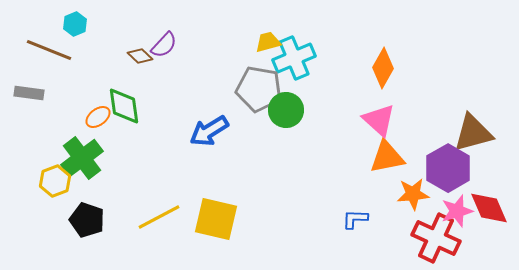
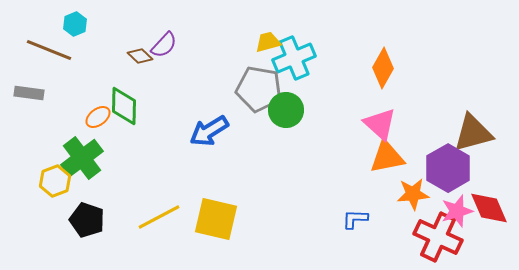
green diamond: rotated 9 degrees clockwise
pink triangle: moved 1 px right, 4 px down
red cross: moved 2 px right, 1 px up
